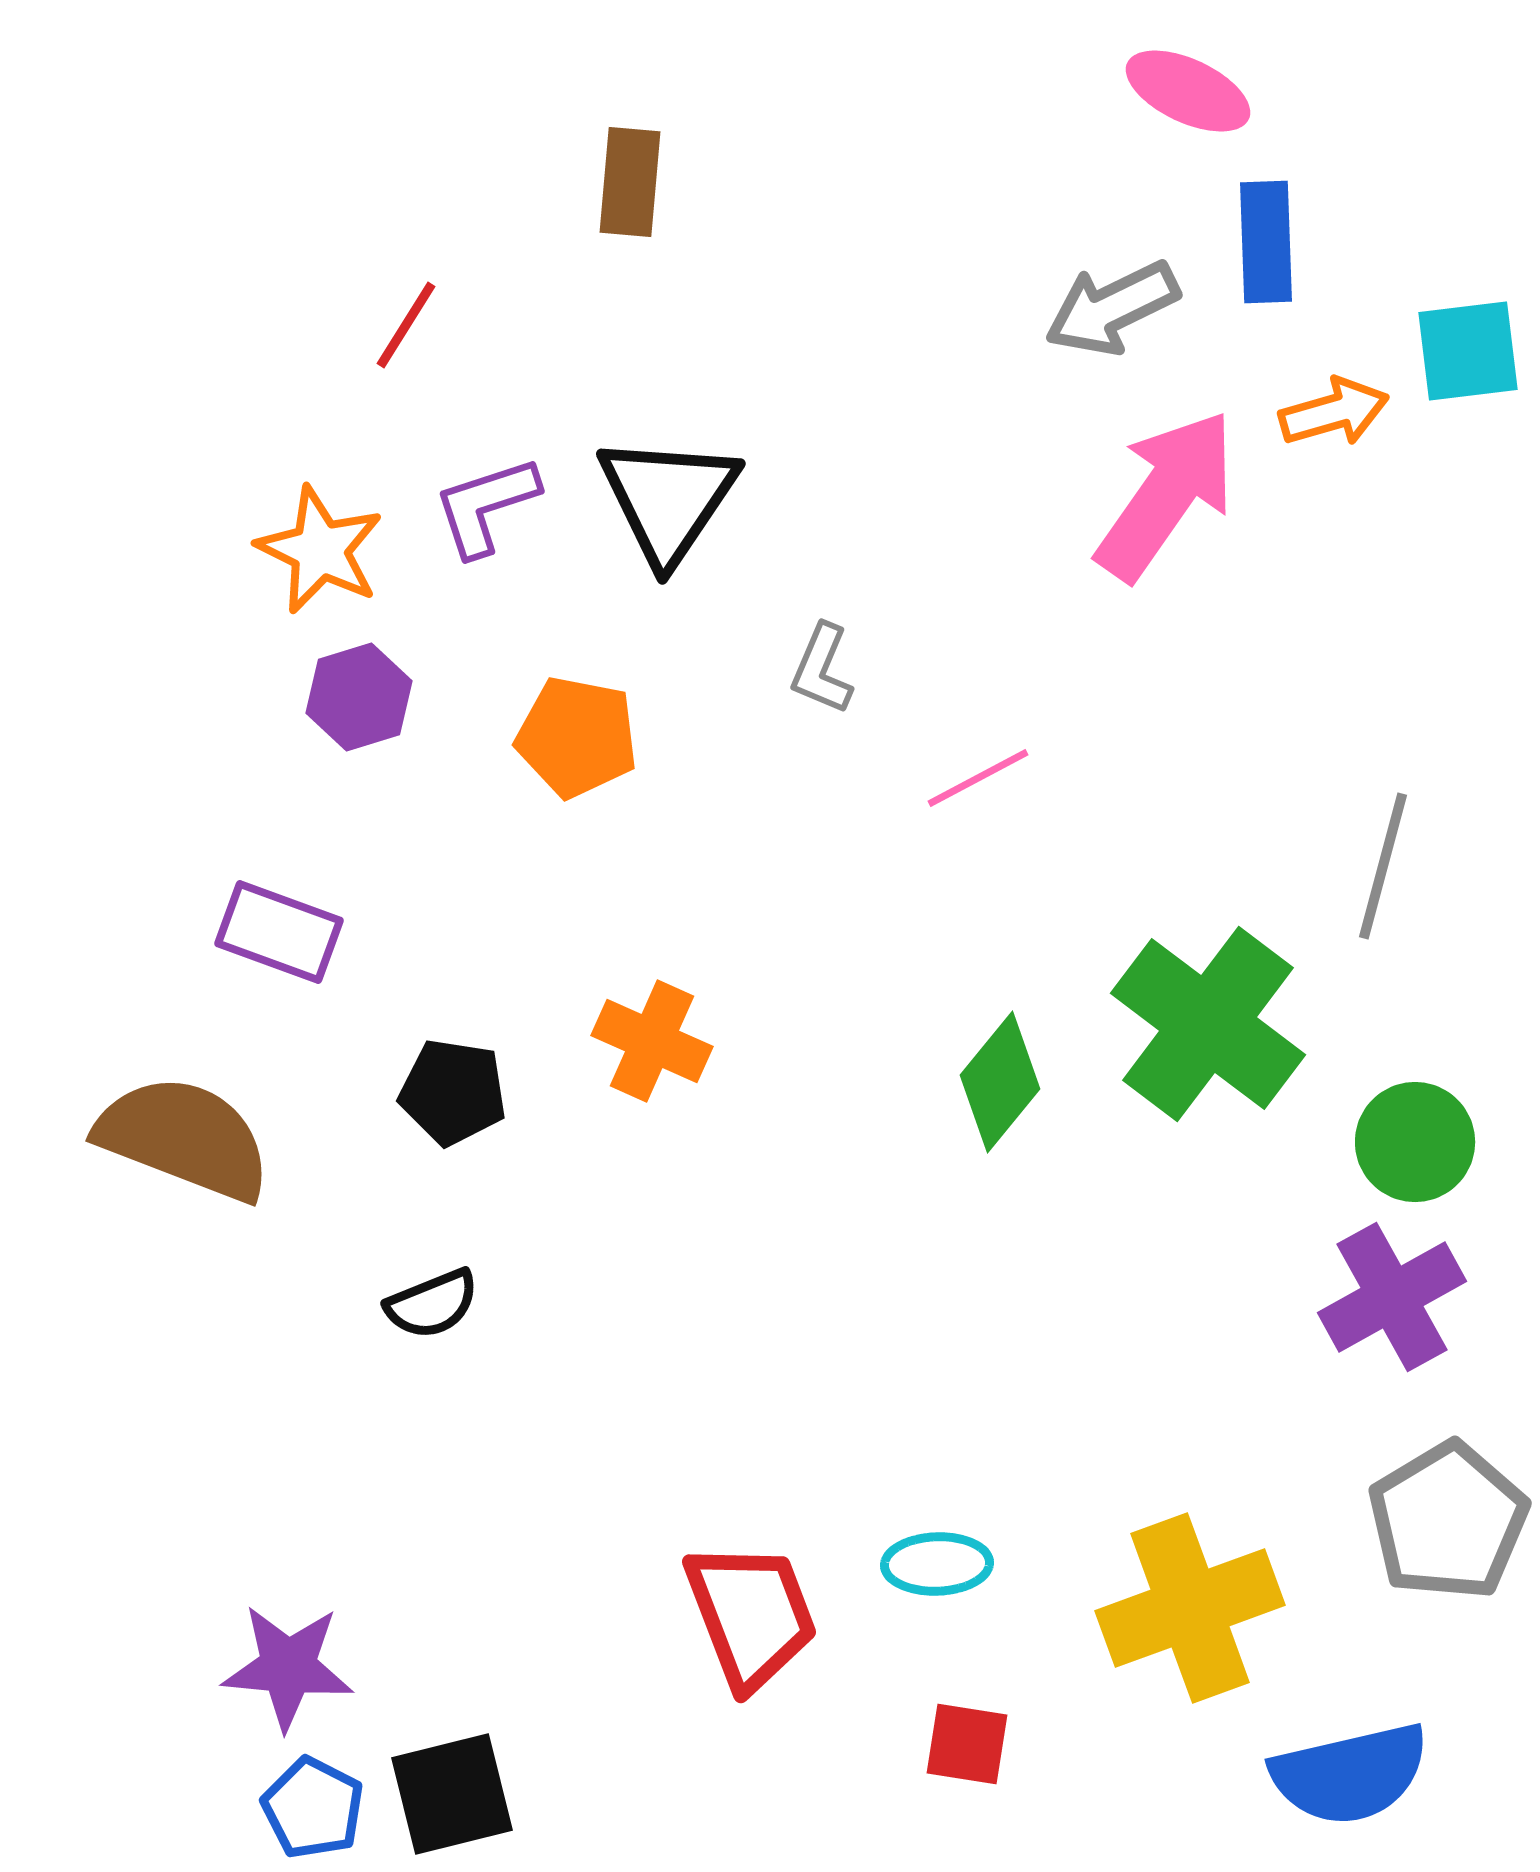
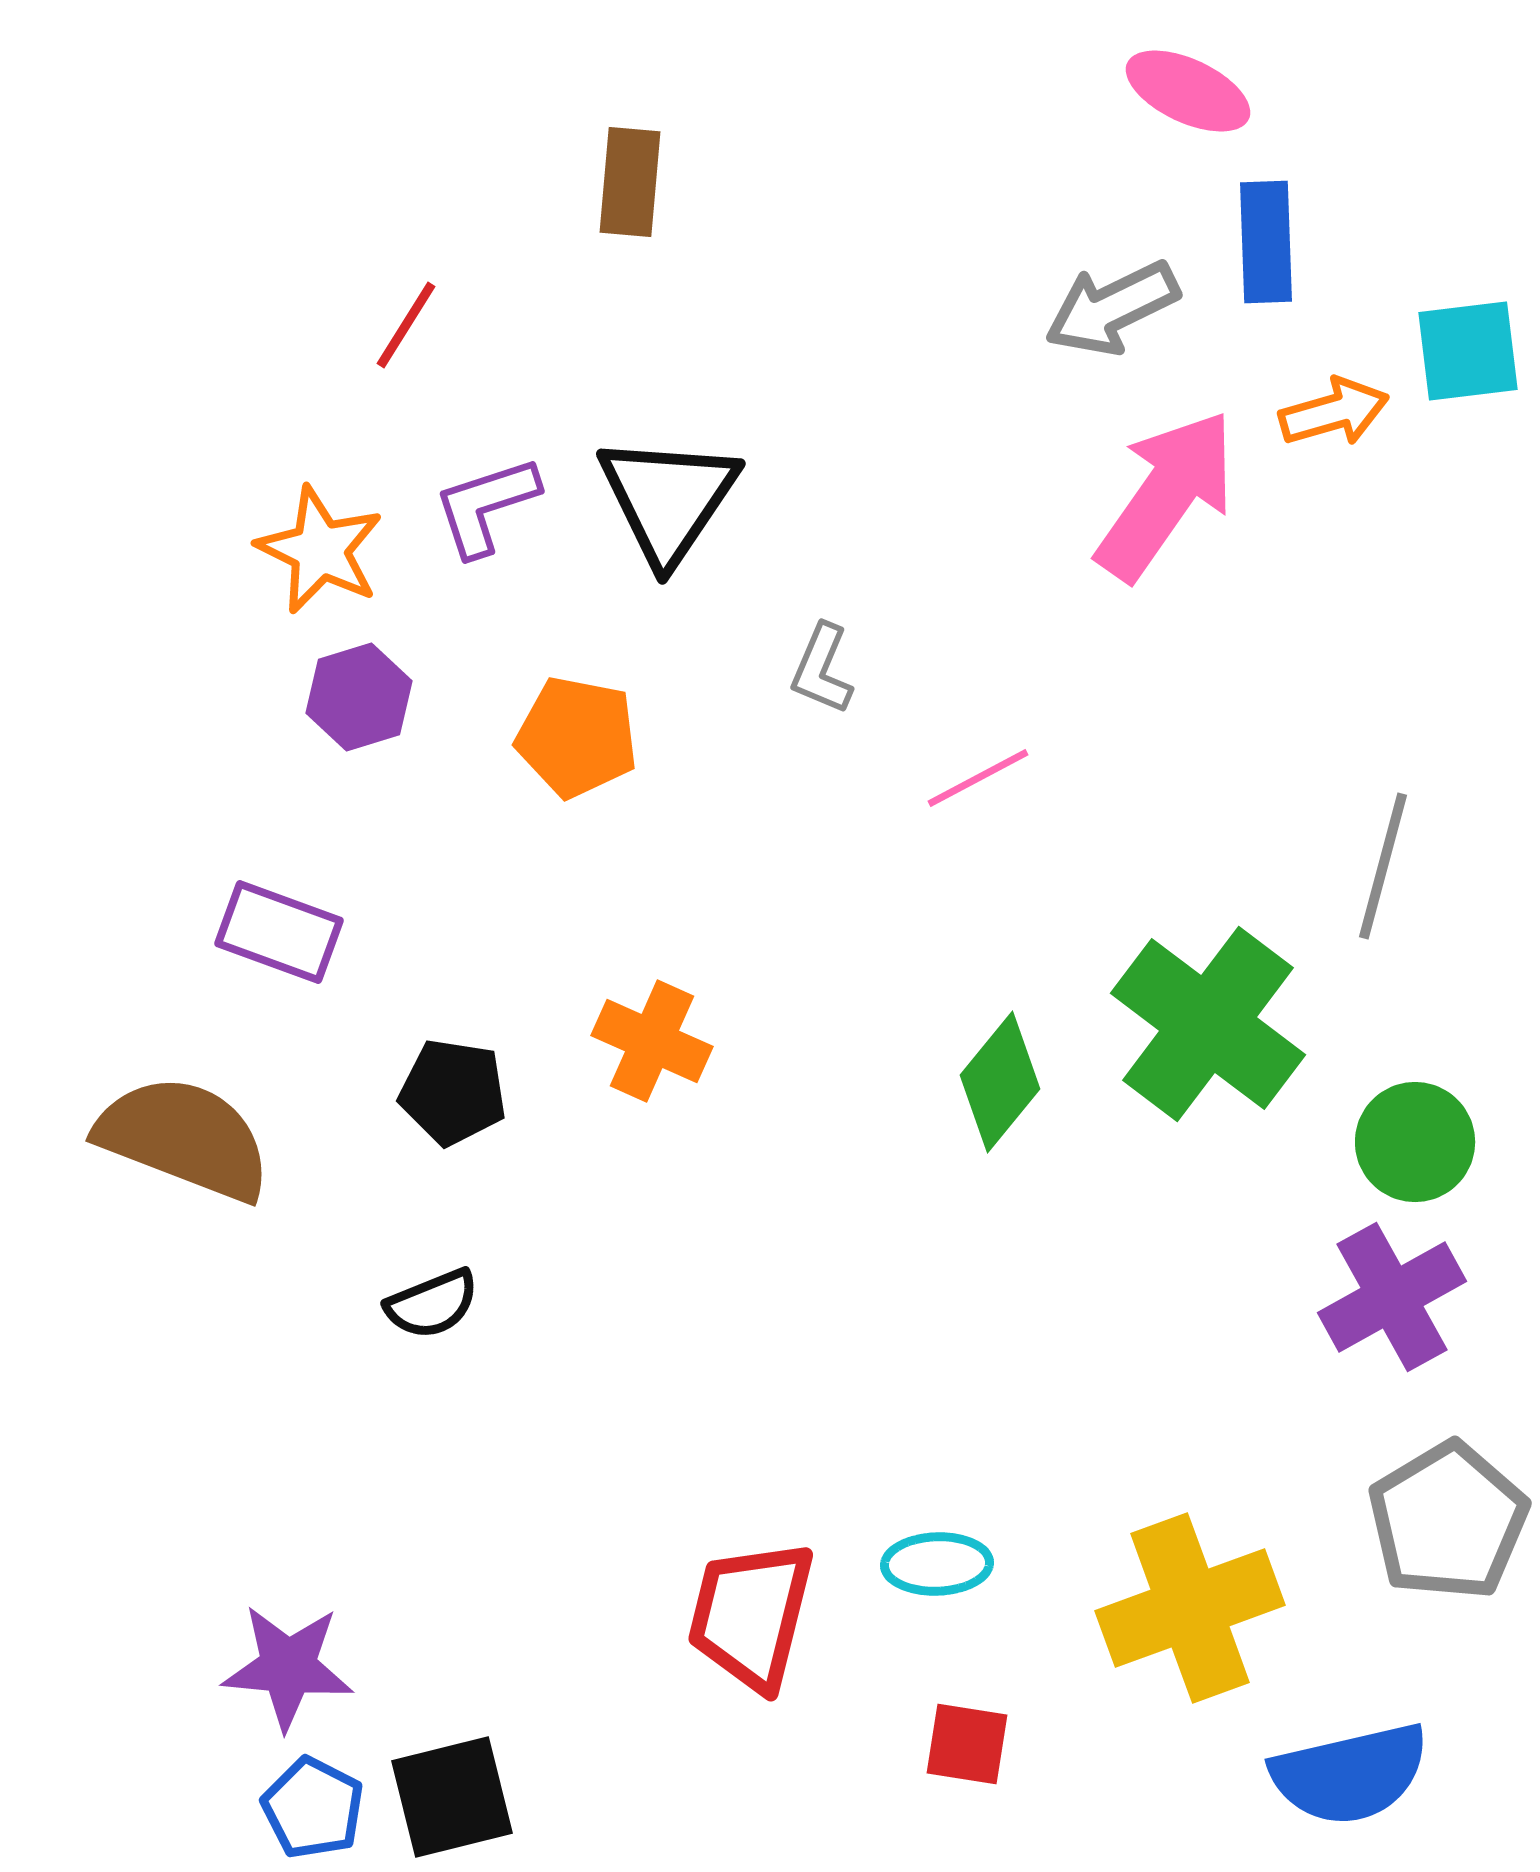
red trapezoid: rotated 145 degrees counterclockwise
black square: moved 3 px down
